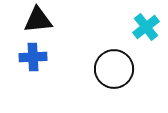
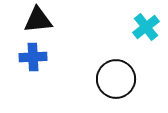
black circle: moved 2 px right, 10 px down
